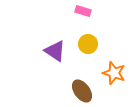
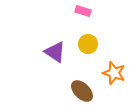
purple triangle: moved 1 px down
brown ellipse: rotated 10 degrees counterclockwise
